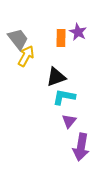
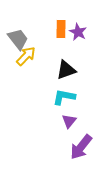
orange rectangle: moved 9 px up
yellow arrow: rotated 15 degrees clockwise
black triangle: moved 10 px right, 7 px up
purple arrow: rotated 28 degrees clockwise
